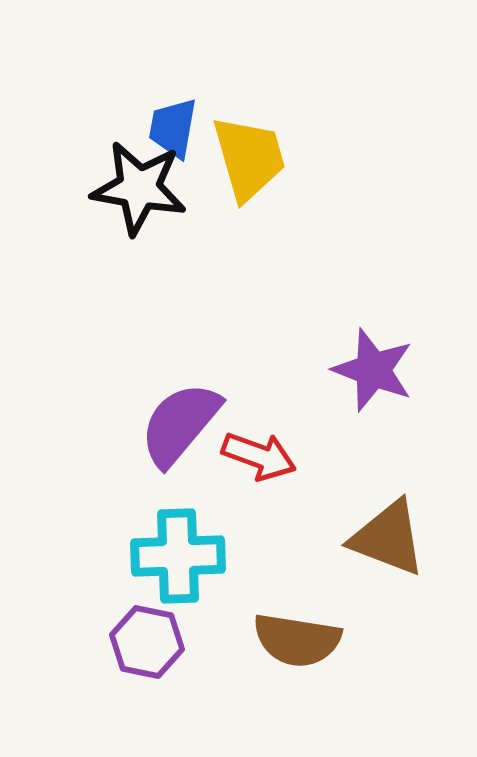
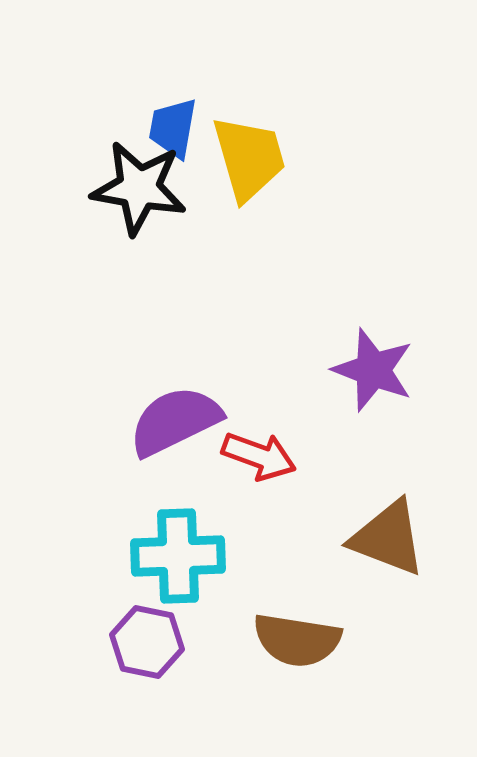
purple semicircle: moved 5 px left, 3 px up; rotated 24 degrees clockwise
